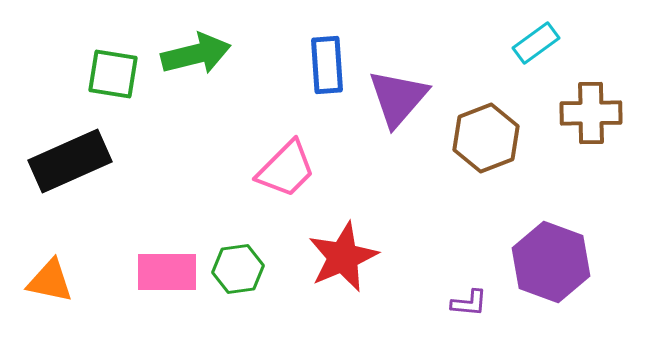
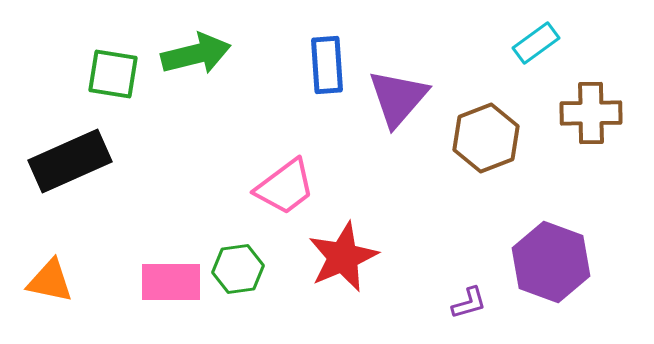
pink trapezoid: moved 1 px left, 18 px down; rotated 8 degrees clockwise
pink rectangle: moved 4 px right, 10 px down
purple L-shape: rotated 21 degrees counterclockwise
